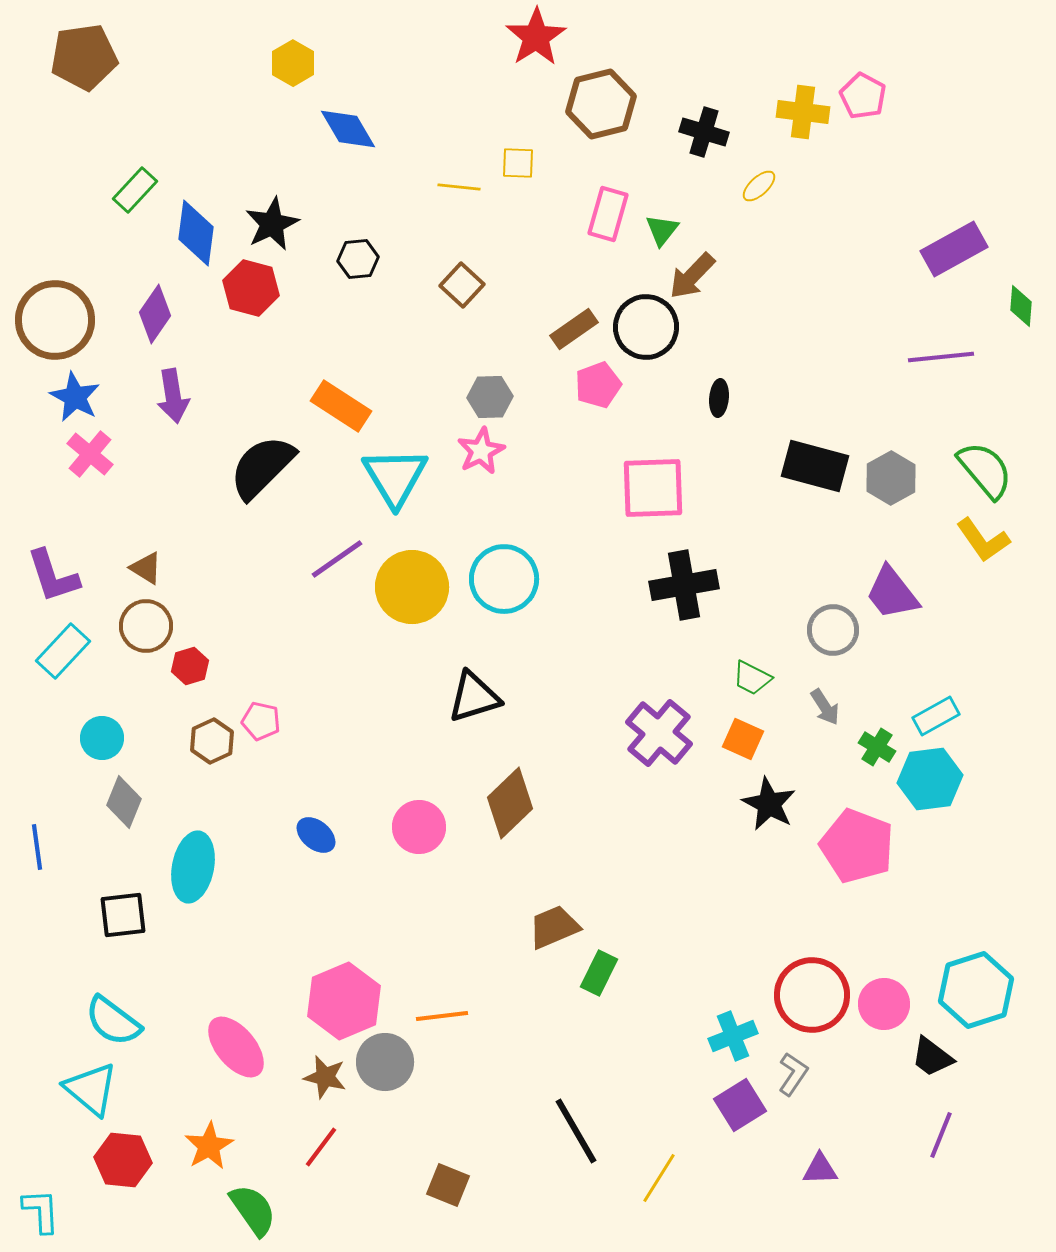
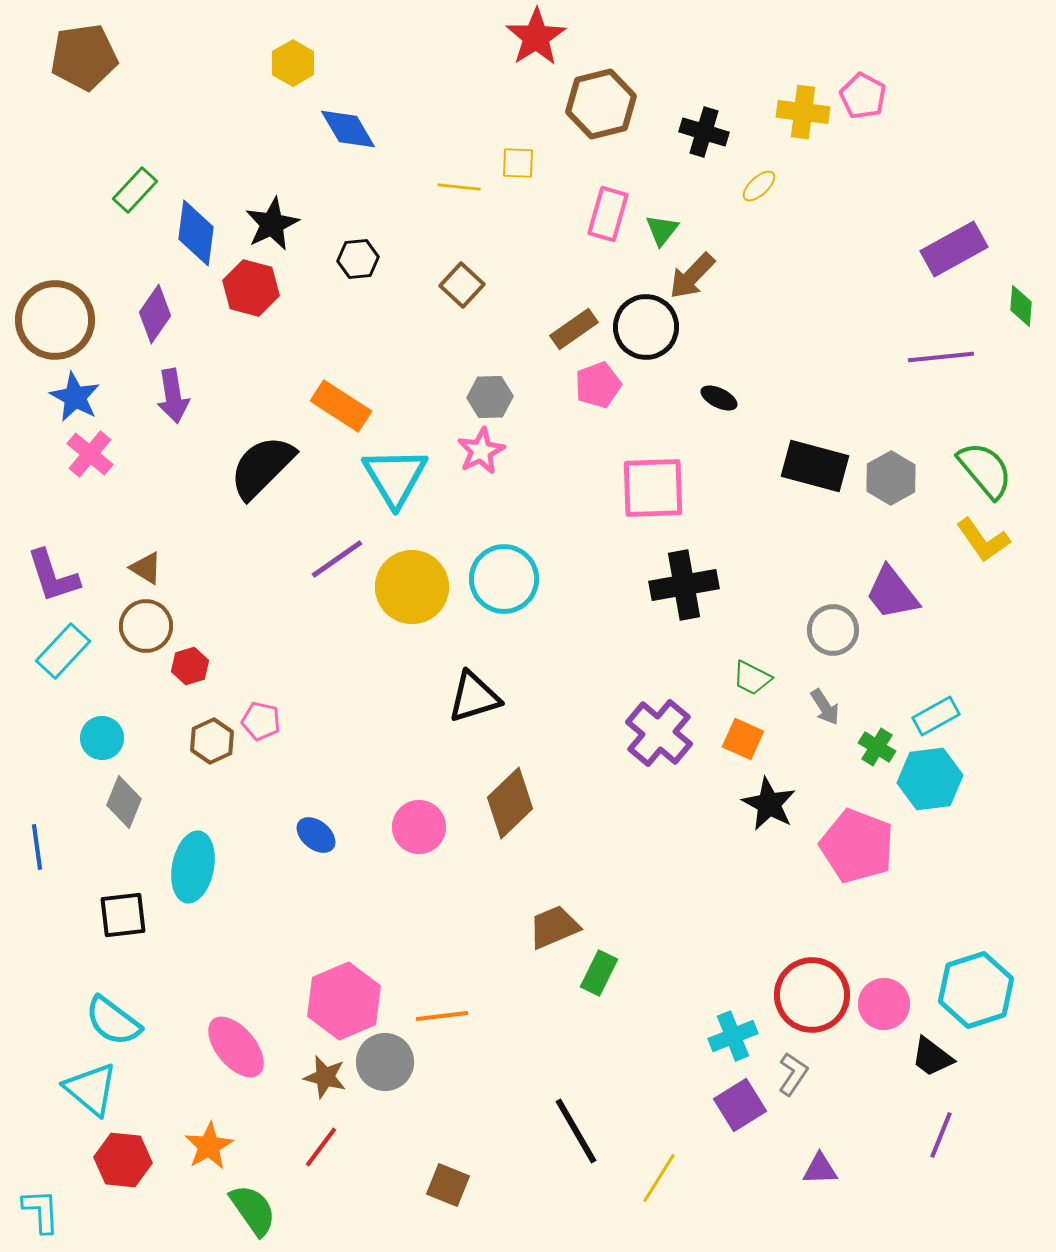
black ellipse at (719, 398): rotated 69 degrees counterclockwise
